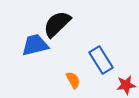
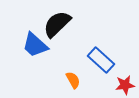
blue trapezoid: rotated 124 degrees counterclockwise
blue rectangle: rotated 16 degrees counterclockwise
red star: moved 1 px left
